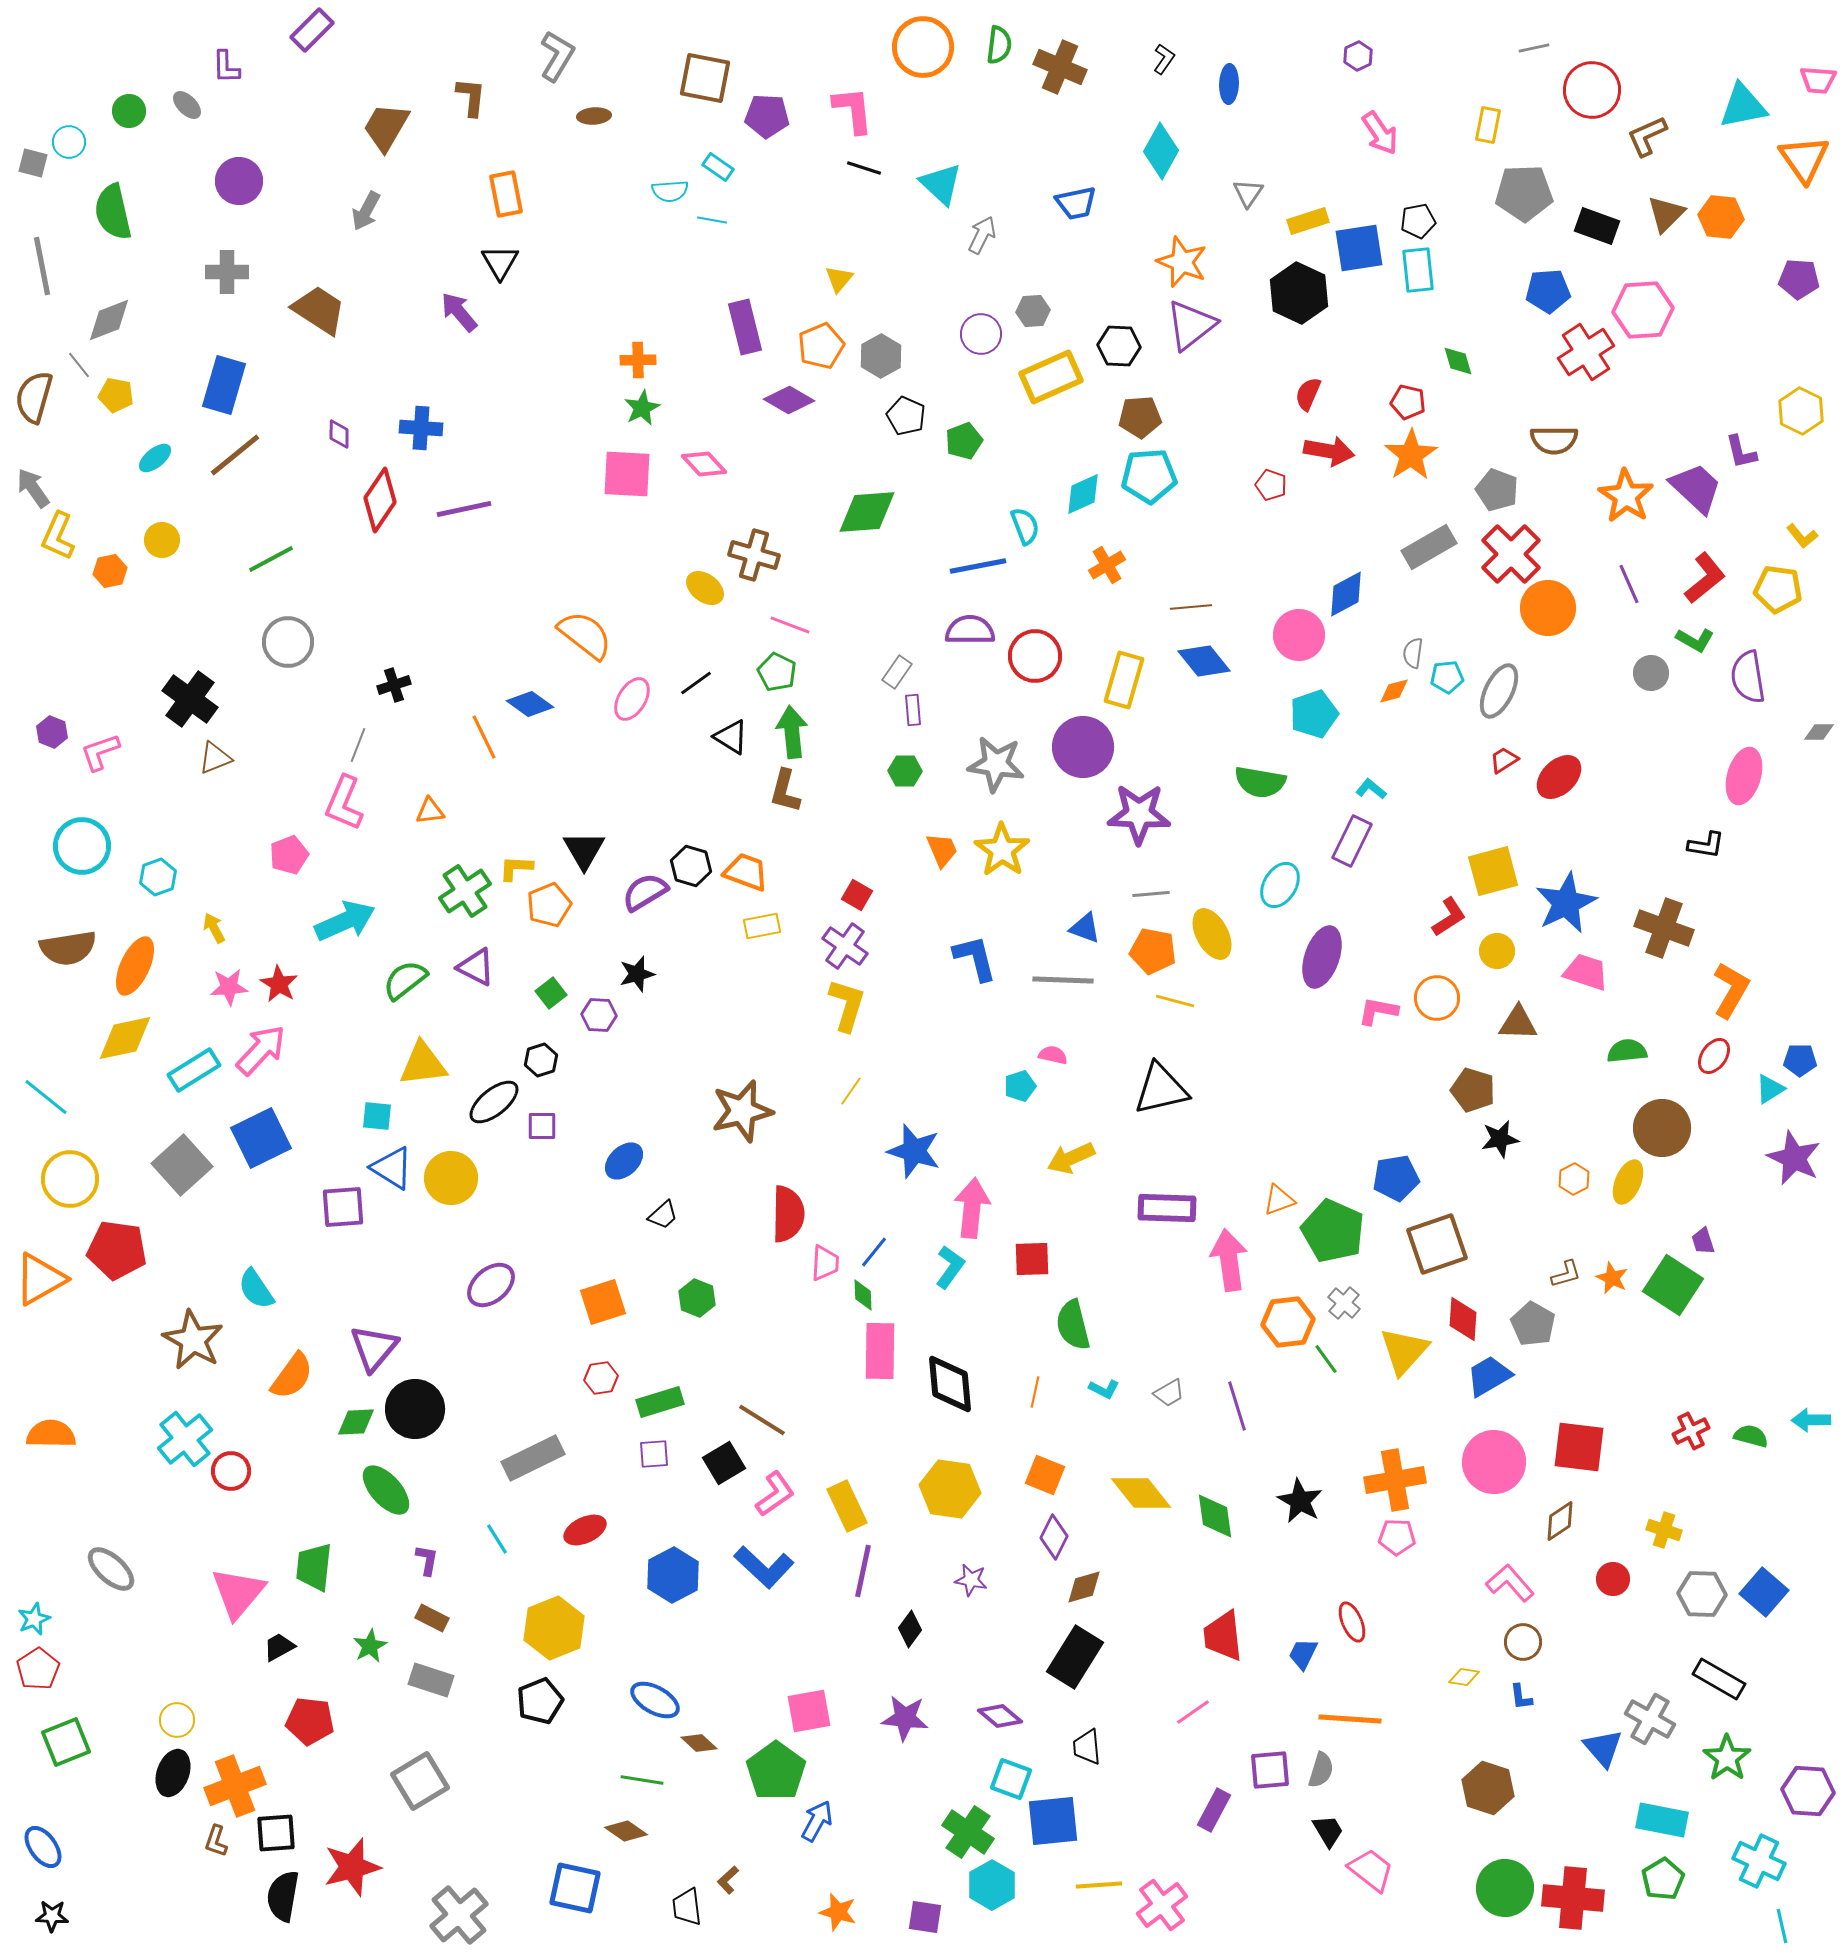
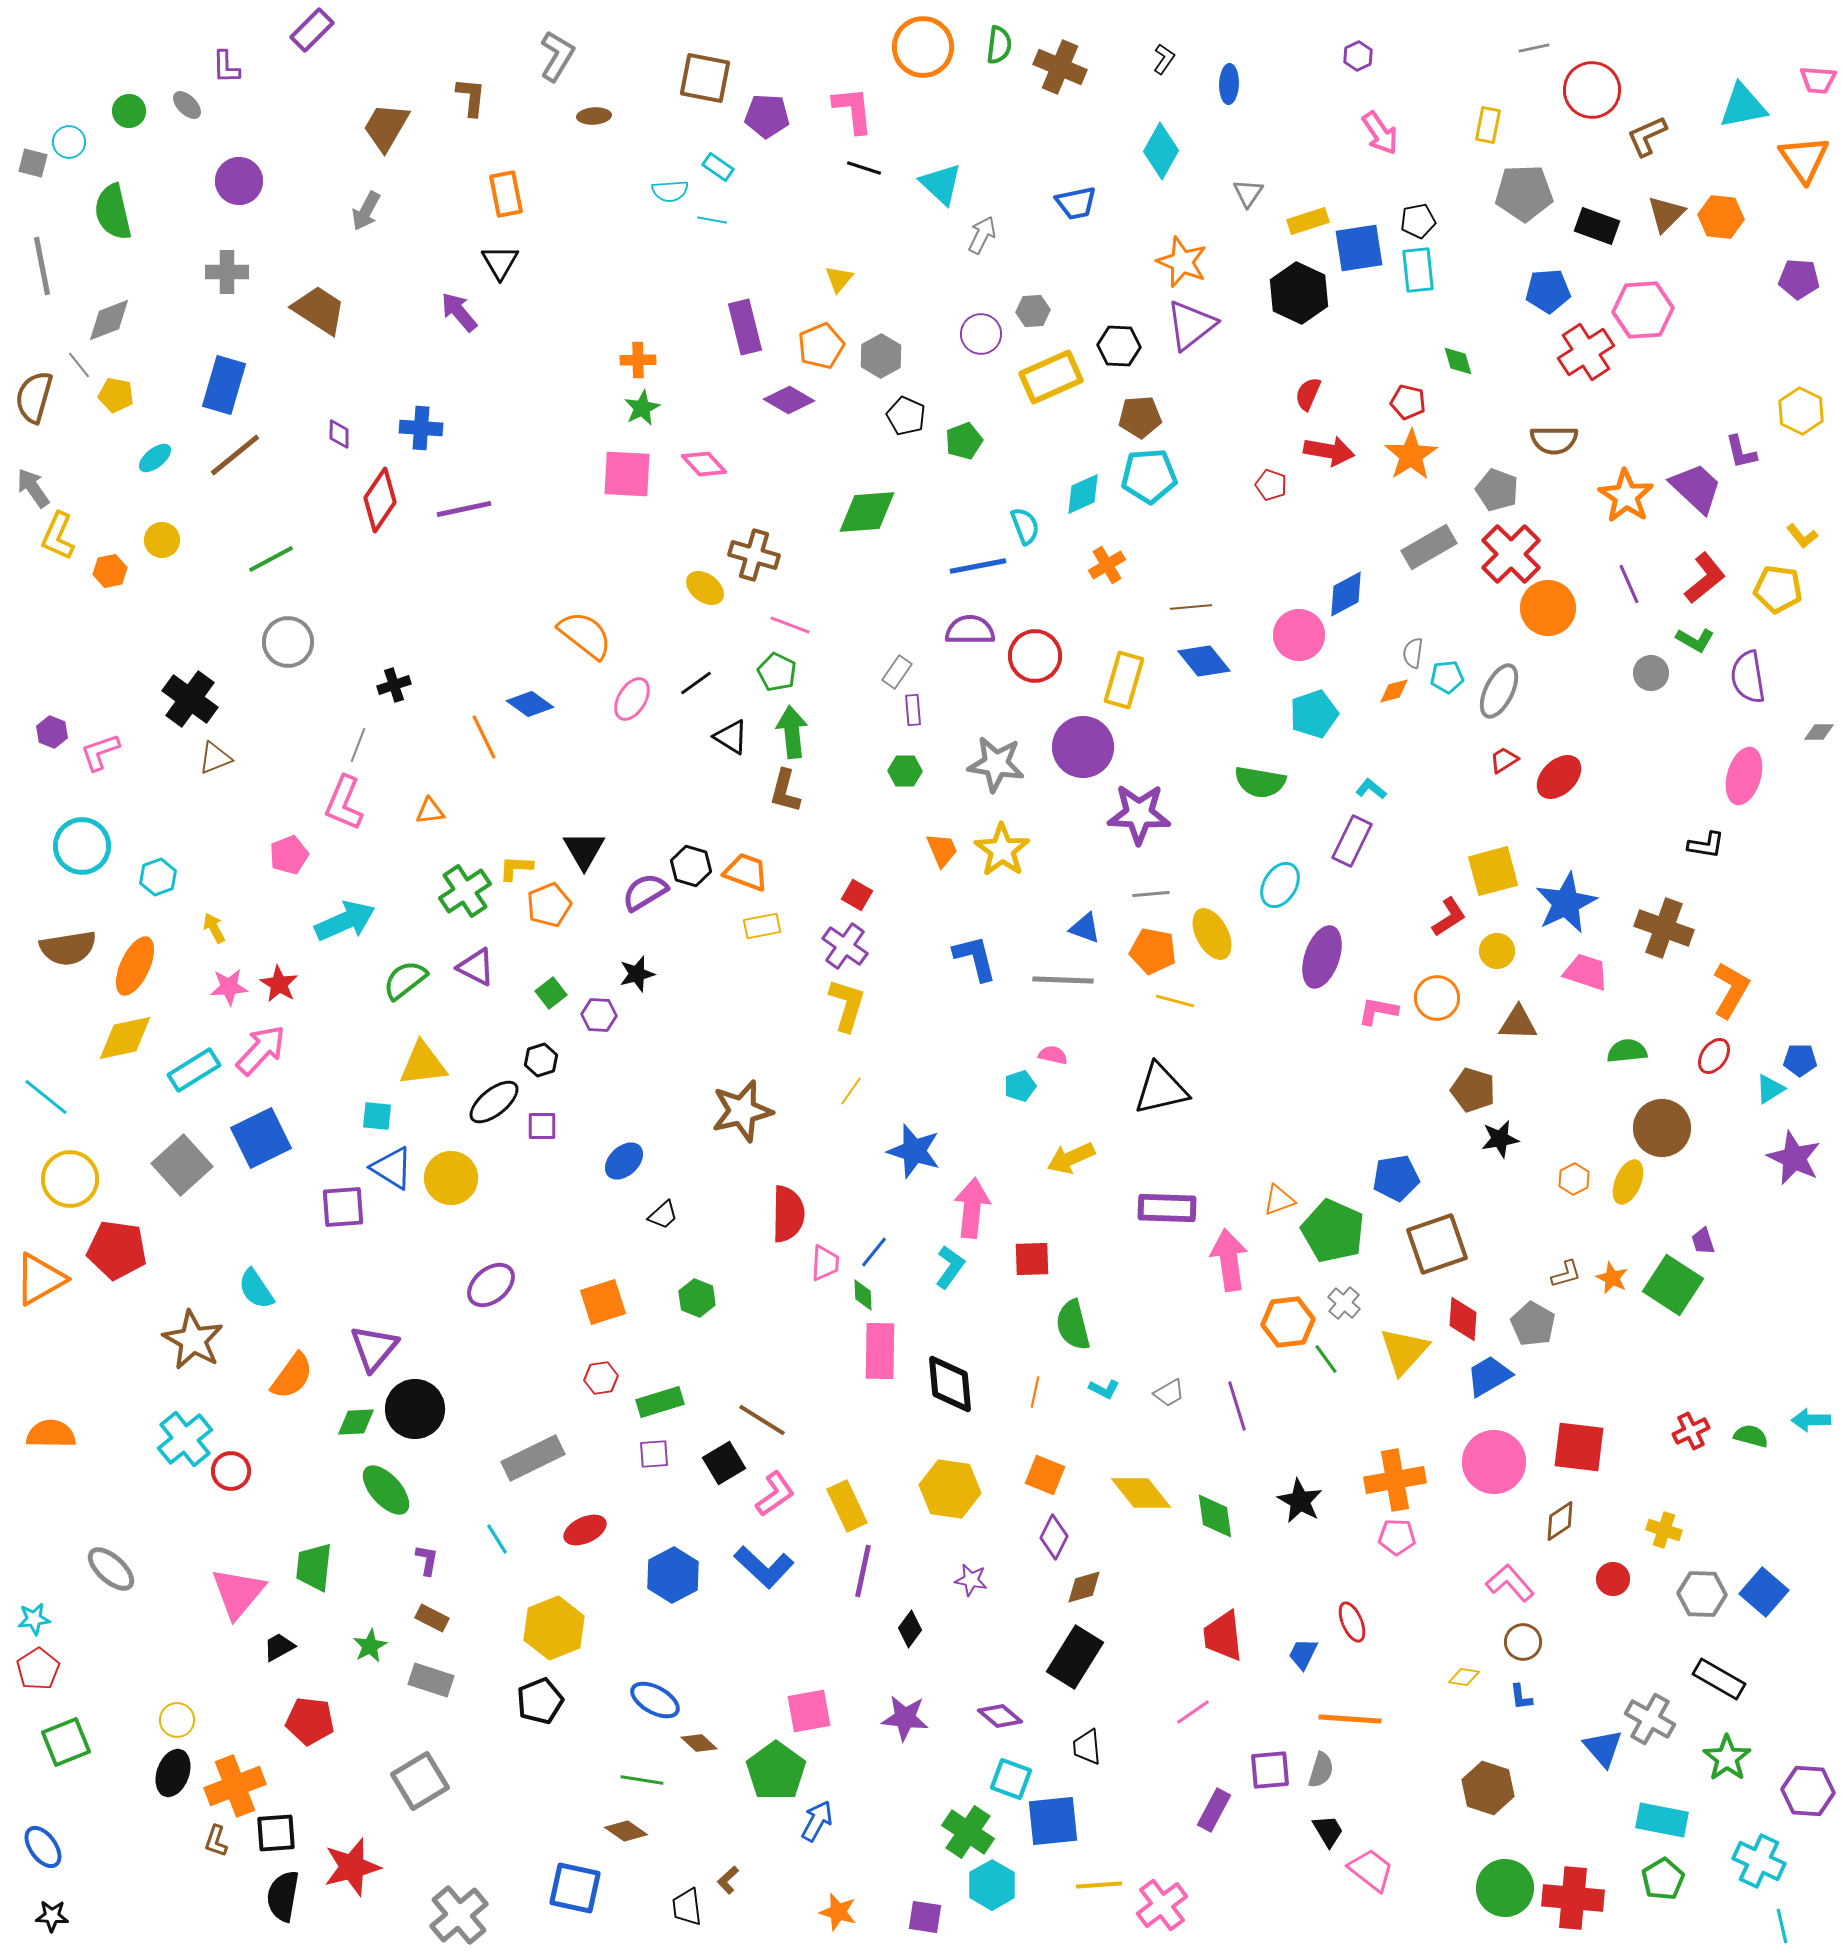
cyan star at (34, 1619): rotated 16 degrees clockwise
